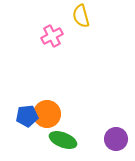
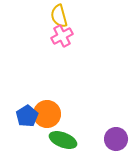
yellow semicircle: moved 22 px left
pink cross: moved 10 px right
blue pentagon: rotated 25 degrees counterclockwise
